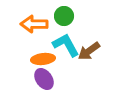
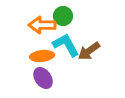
green circle: moved 1 px left
orange arrow: moved 8 px right, 1 px down
orange ellipse: moved 1 px left, 3 px up
purple ellipse: moved 1 px left, 1 px up
